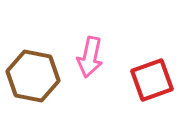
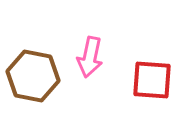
red square: rotated 24 degrees clockwise
